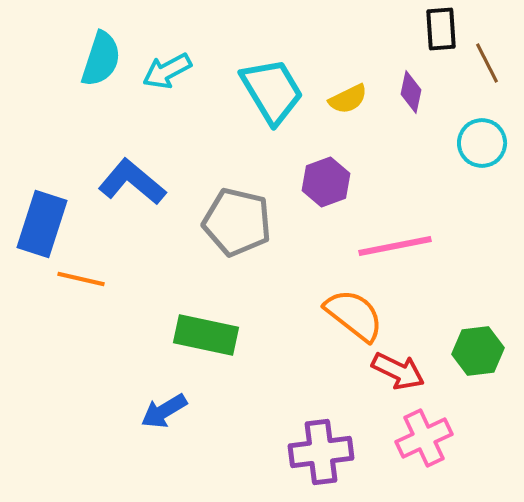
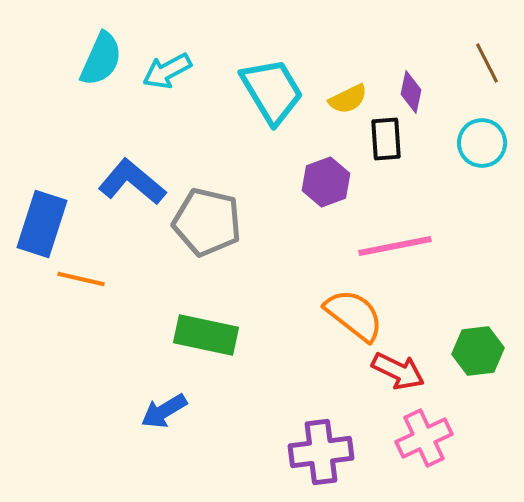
black rectangle: moved 55 px left, 110 px down
cyan semicircle: rotated 6 degrees clockwise
gray pentagon: moved 30 px left
